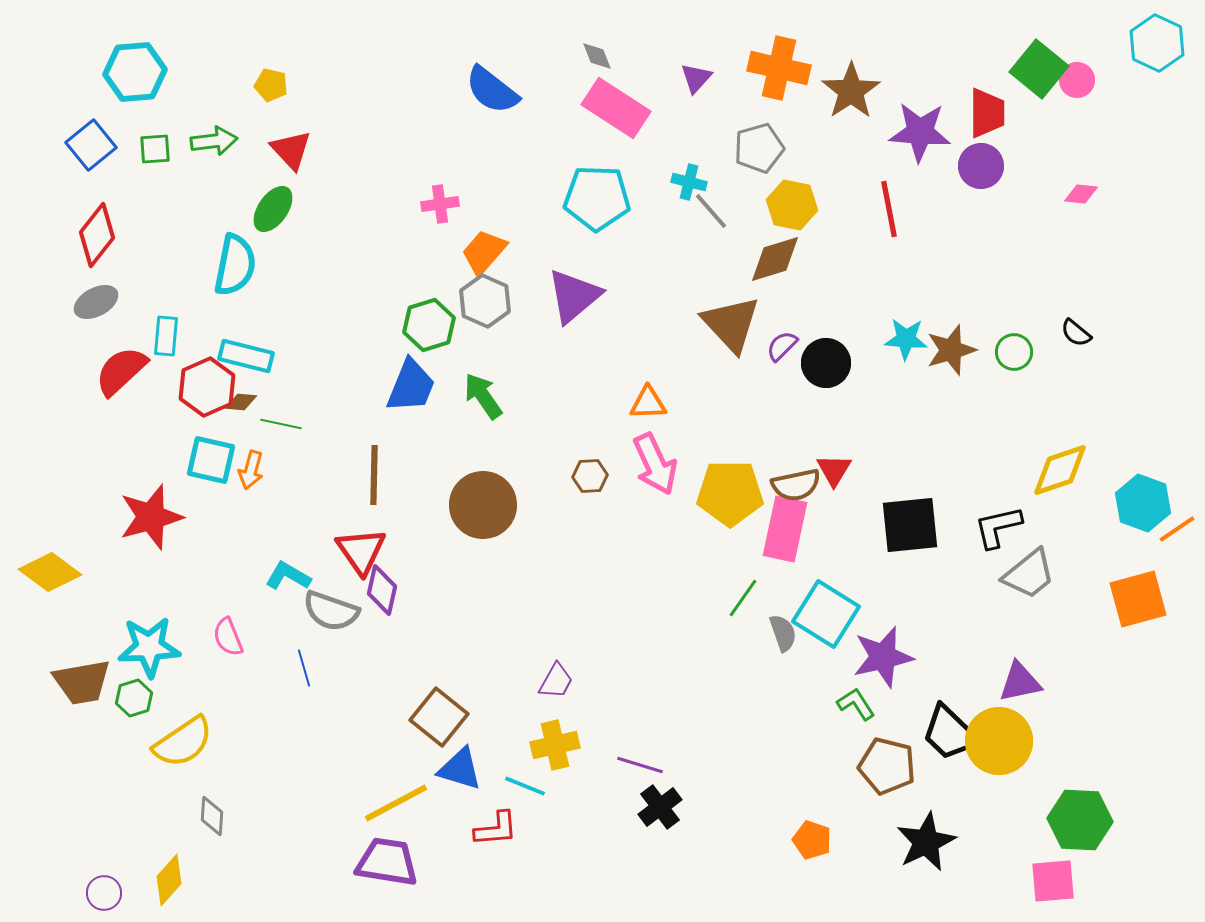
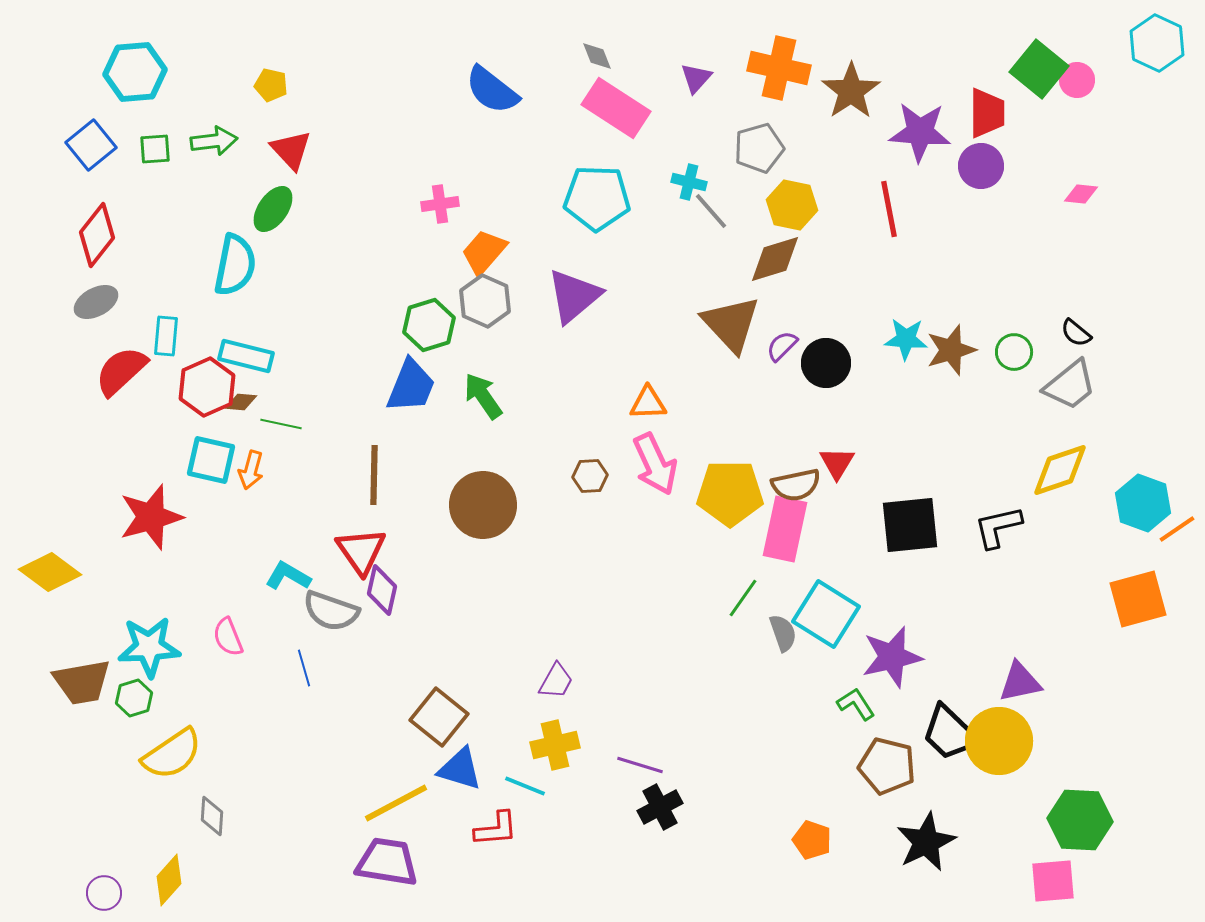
red triangle at (834, 470): moved 3 px right, 7 px up
gray trapezoid at (1029, 574): moved 41 px right, 189 px up
purple star at (883, 657): moved 9 px right
yellow semicircle at (183, 742): moved 11 px left, 12 px down
black cross at (660, 807): rotated 9 degrees clockwise
